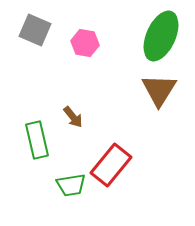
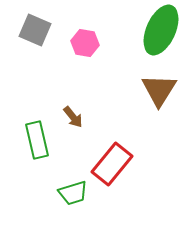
green ellipse: moved 6 px up
red rectangle: moved 1 px right, 1 px up
green trapezoid: moved 2 px right, 8 px down; rotated 8 degrees counterclockwise
